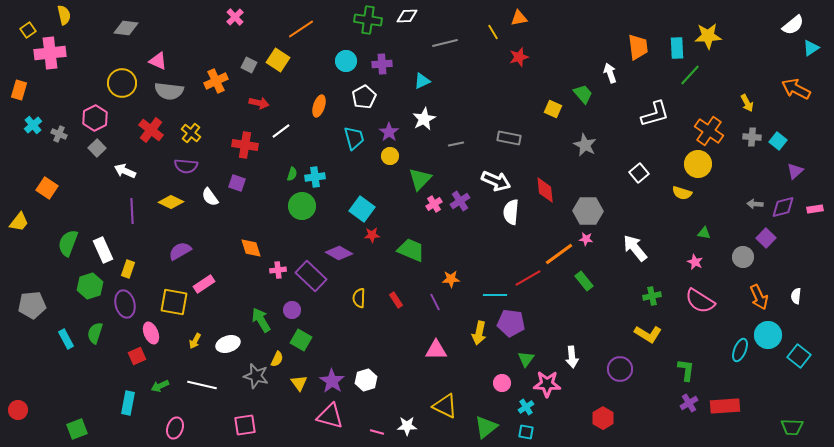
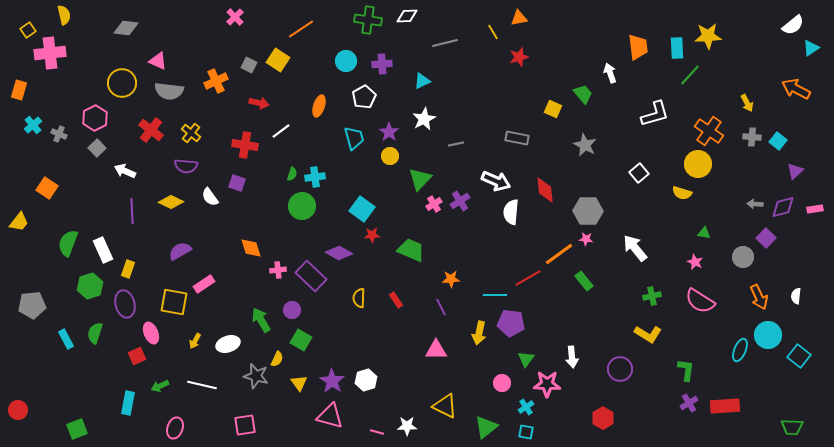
gray rectangle at (509, 138): moved 8 px right
purple line at (435, 302): moved 6 px right, 5 px down
